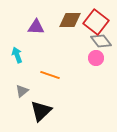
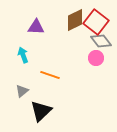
brown diamond: moved 5 px right; rotated 25 degrees counterclockwise
cyan arrow: moved 6 px right
